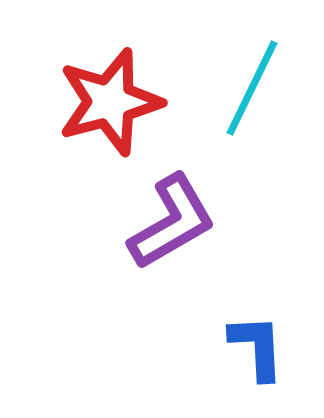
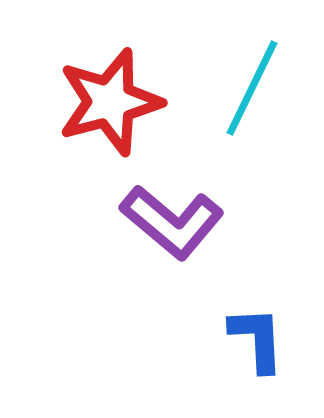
purple L-shape: rotated 70 degrees clockwise
blue L-shape: moved 8 px up
